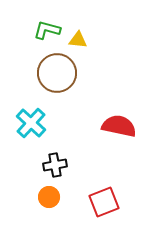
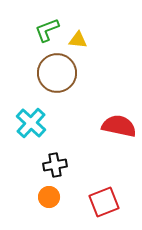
green L-shape: rotated 36 degrees counterclockwise
